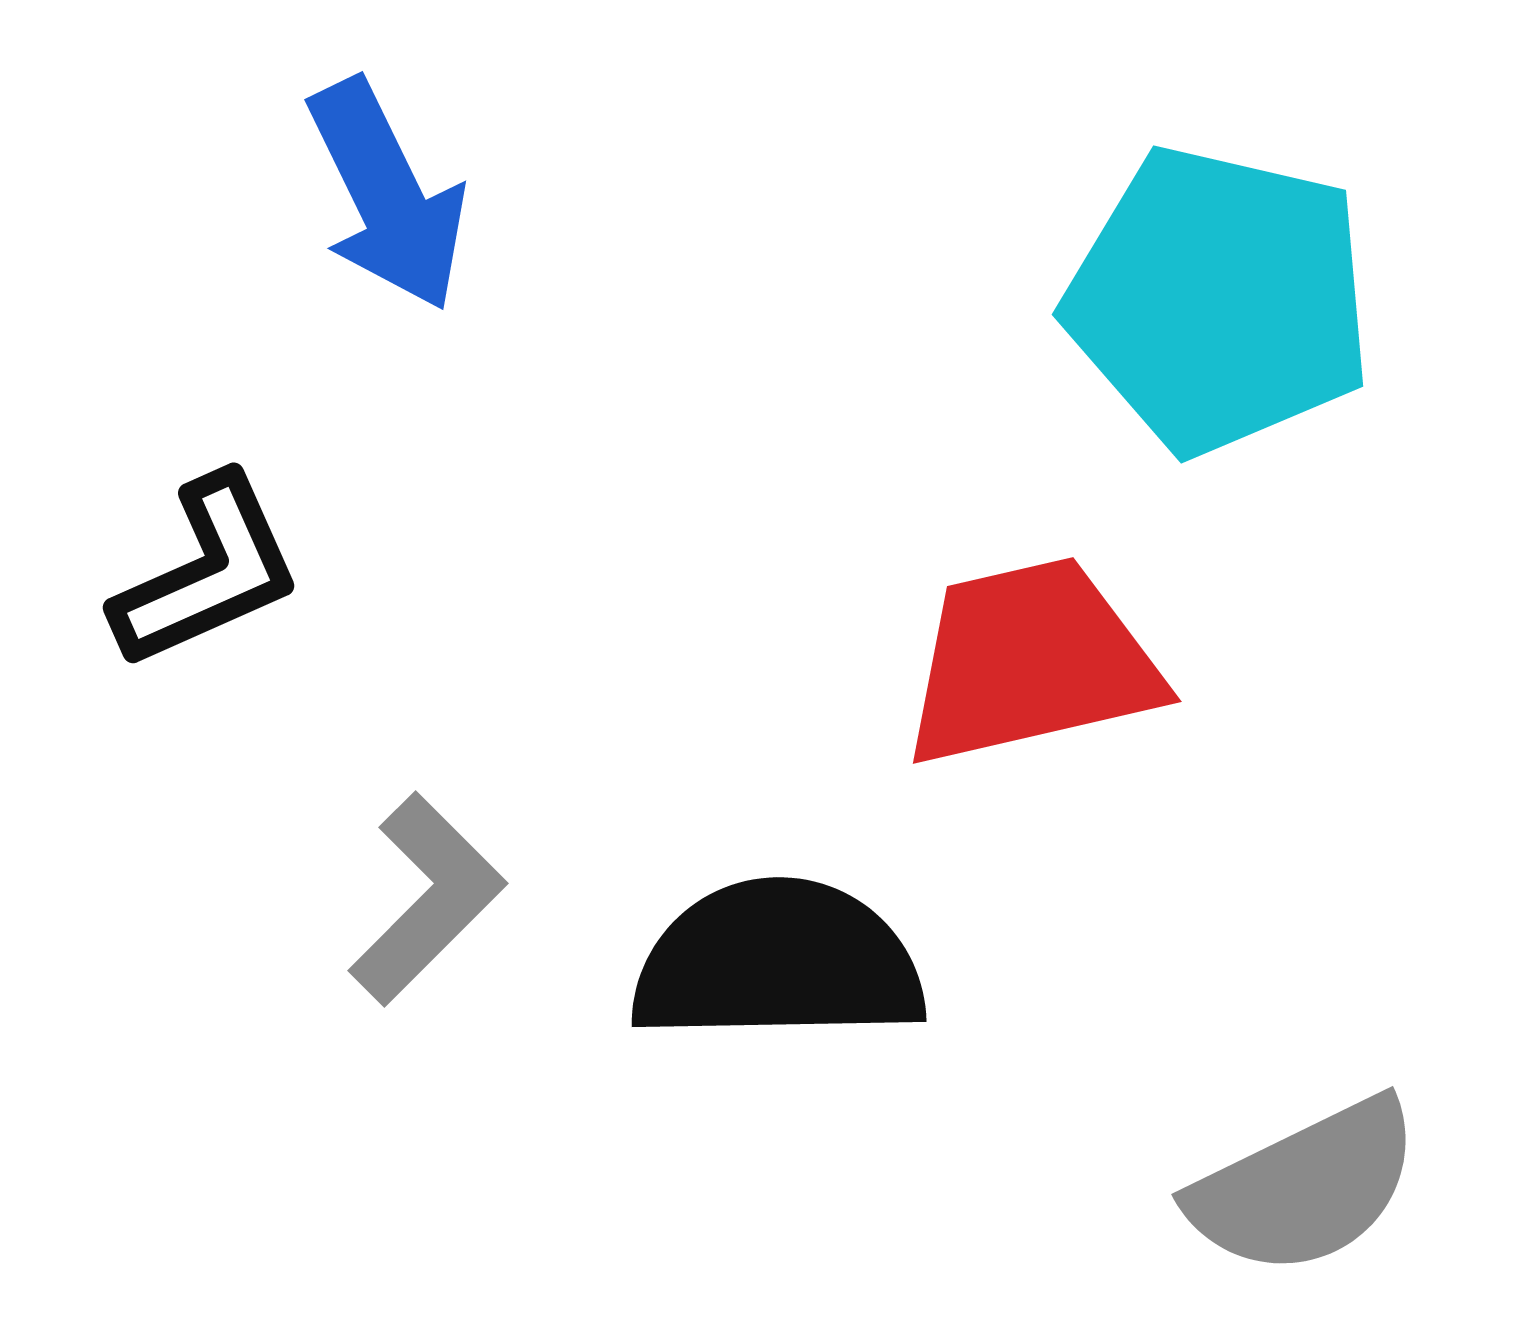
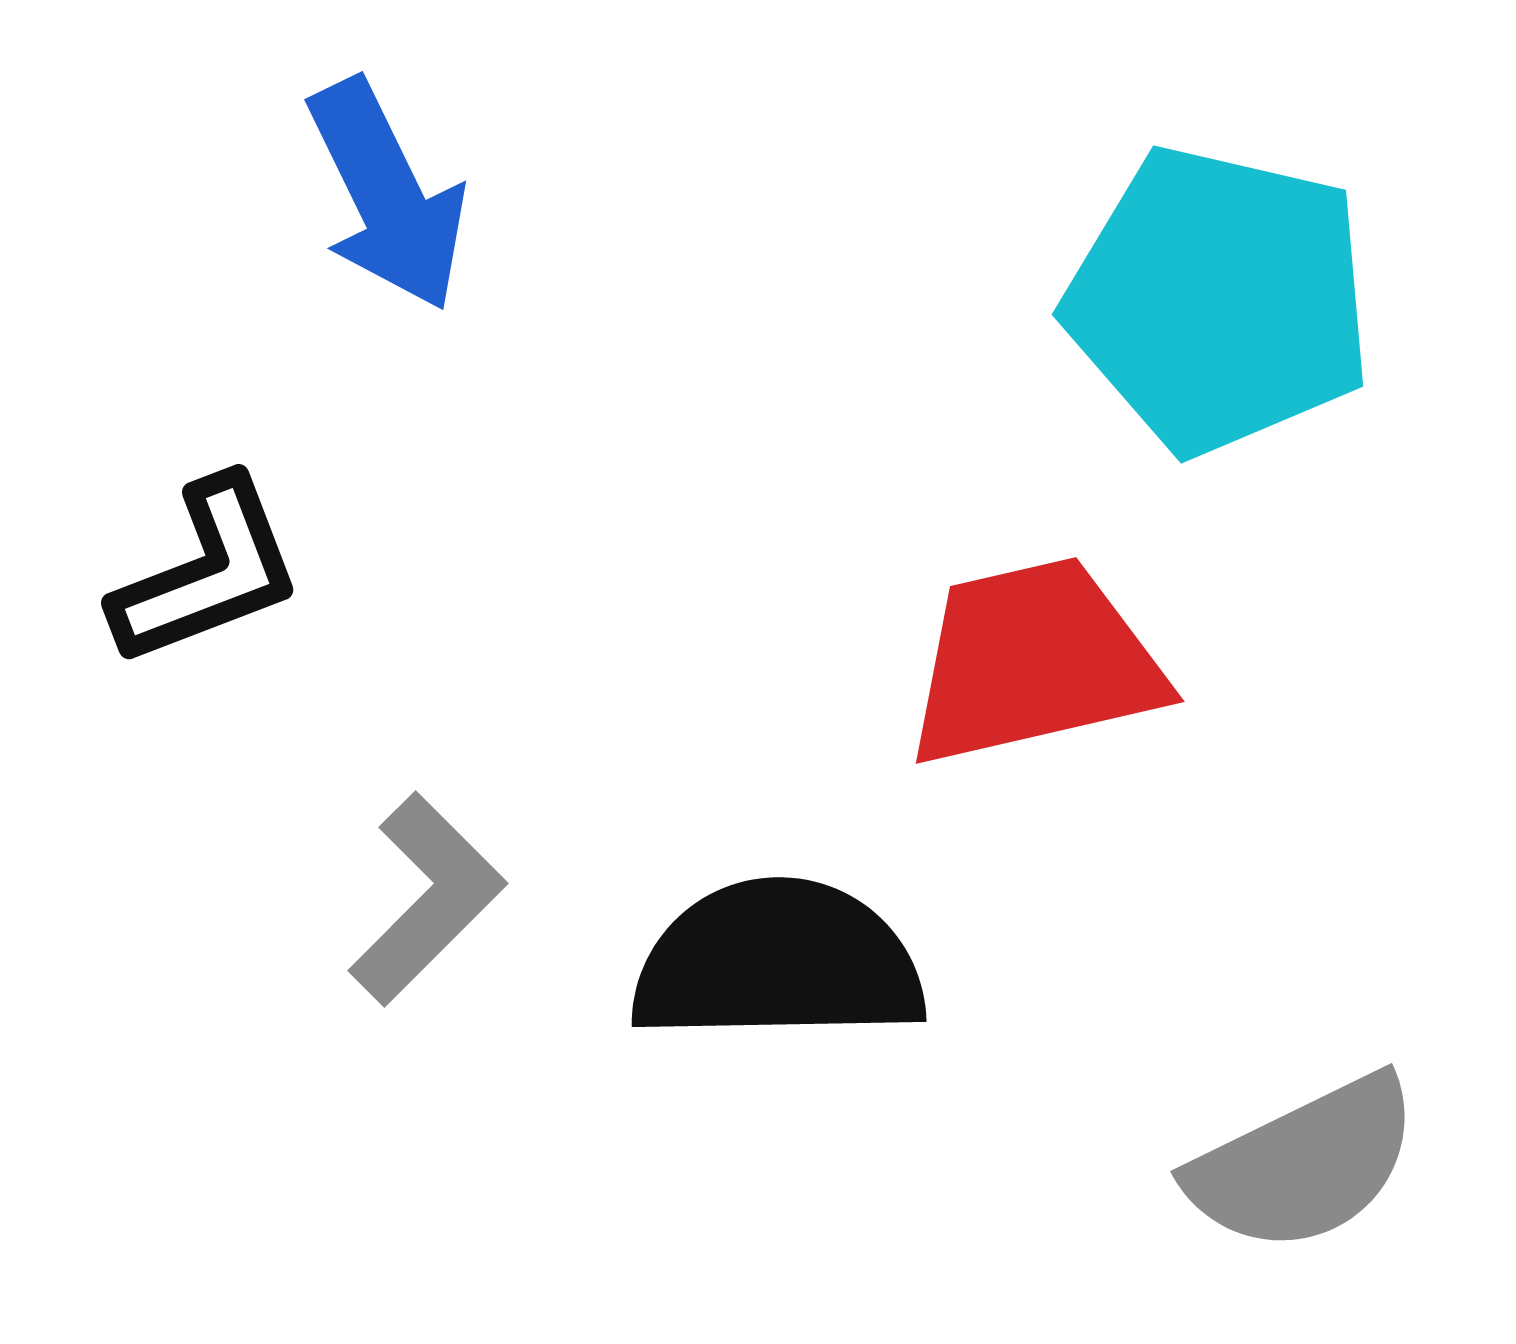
black L-shape: rotated 3 degrees clockwise
red trapezoid: moved 3 px right
gray semicircle: moved 1 px left, 23 px up
